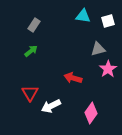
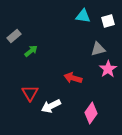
gray rectangle: moved 20 px left, 11 px down; rotated 16 degrees clockwise
